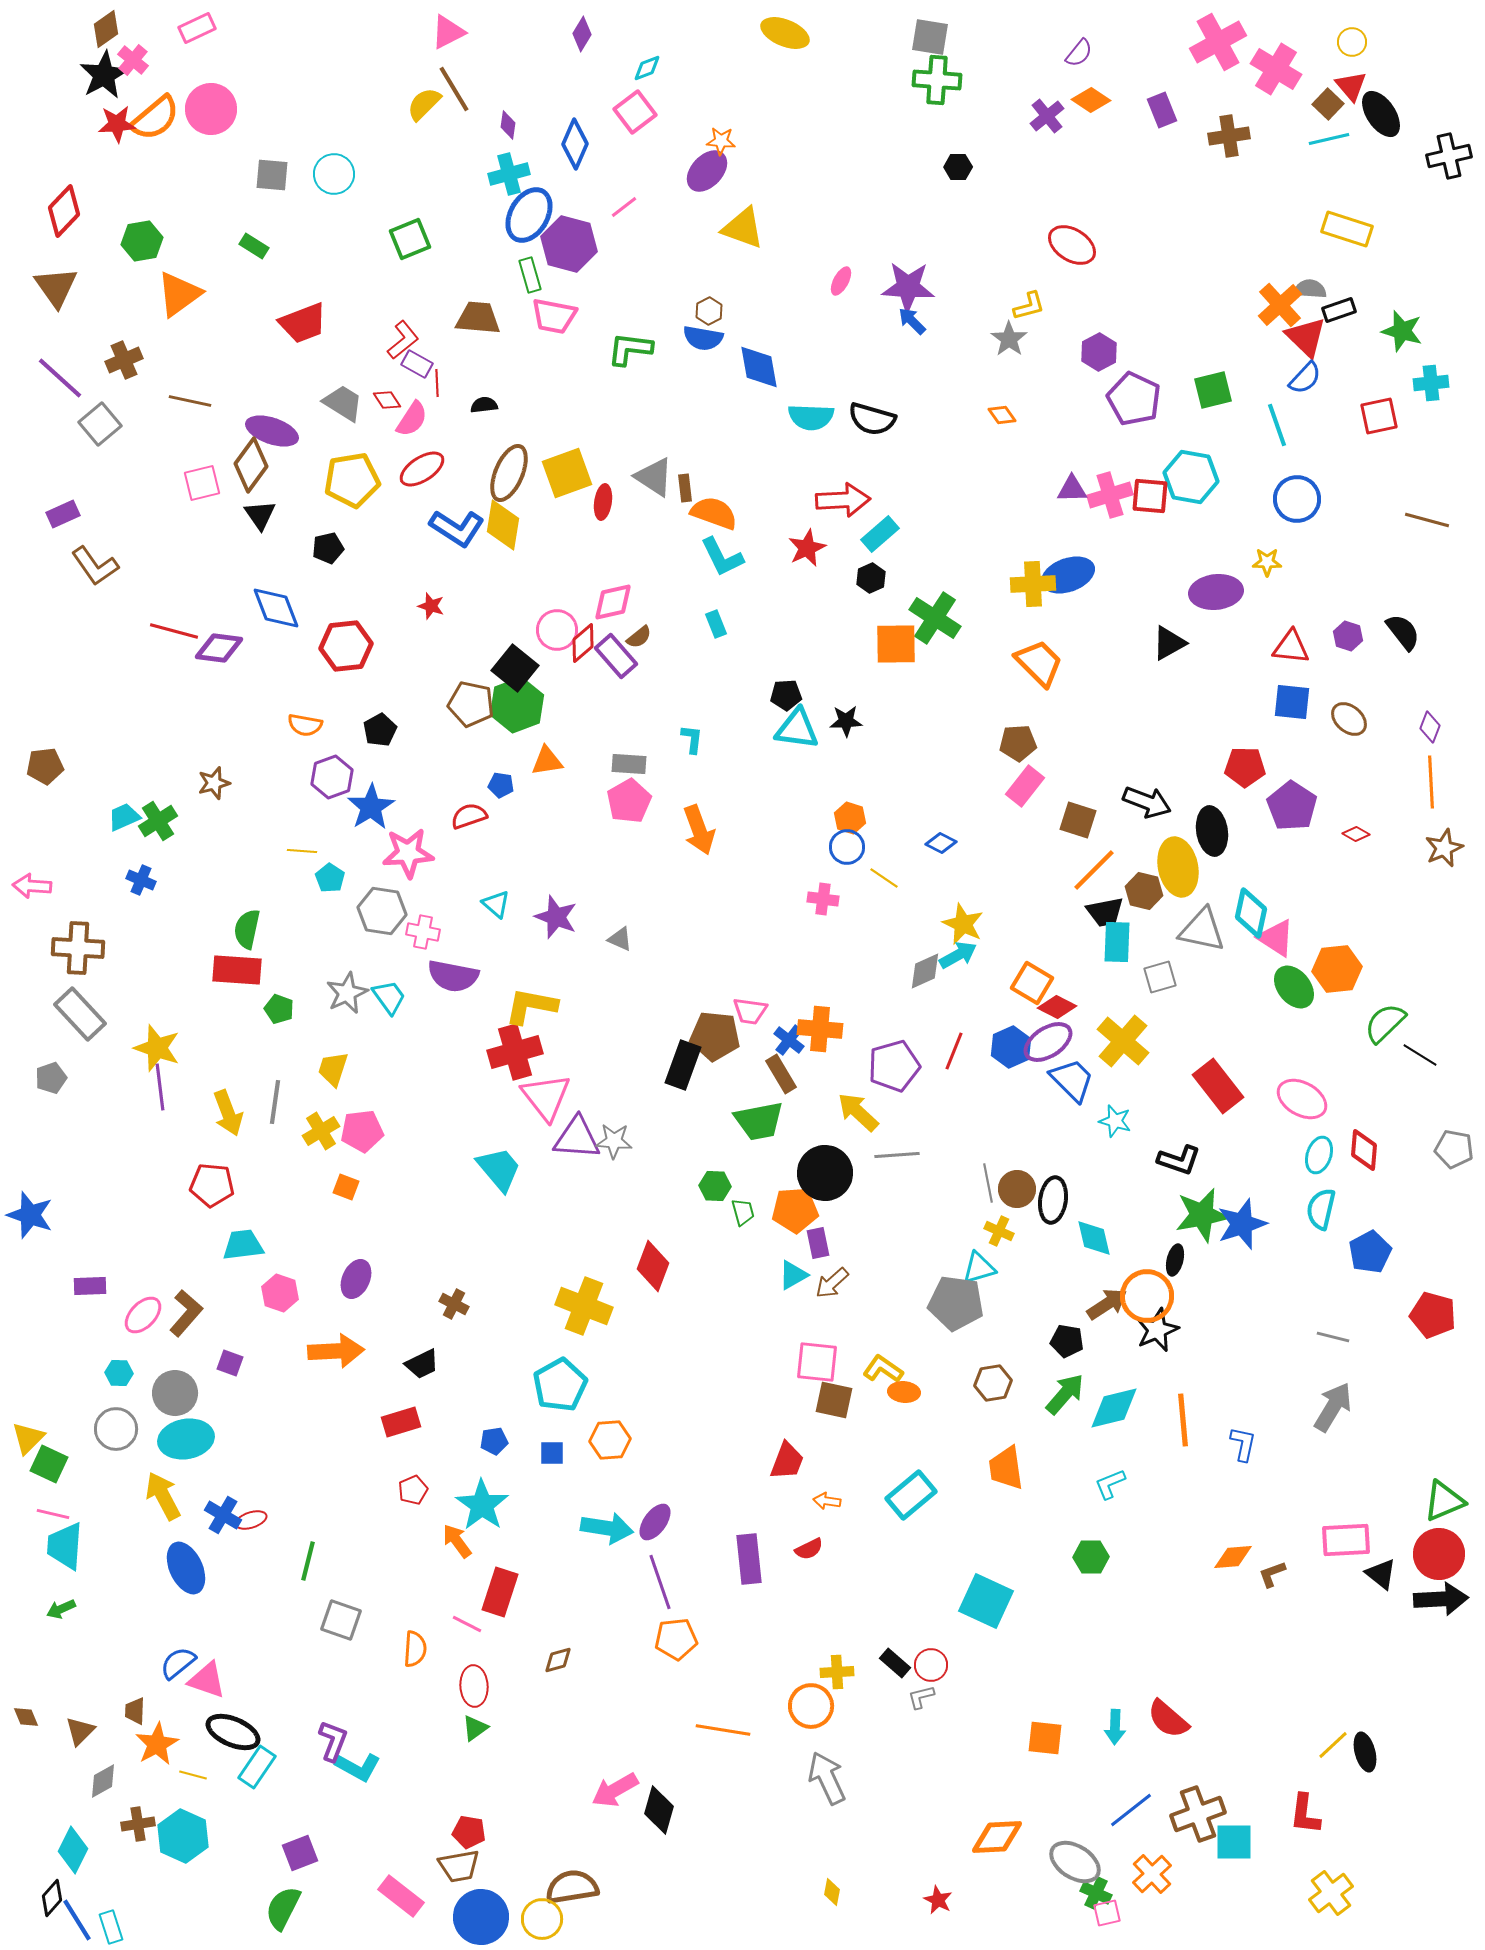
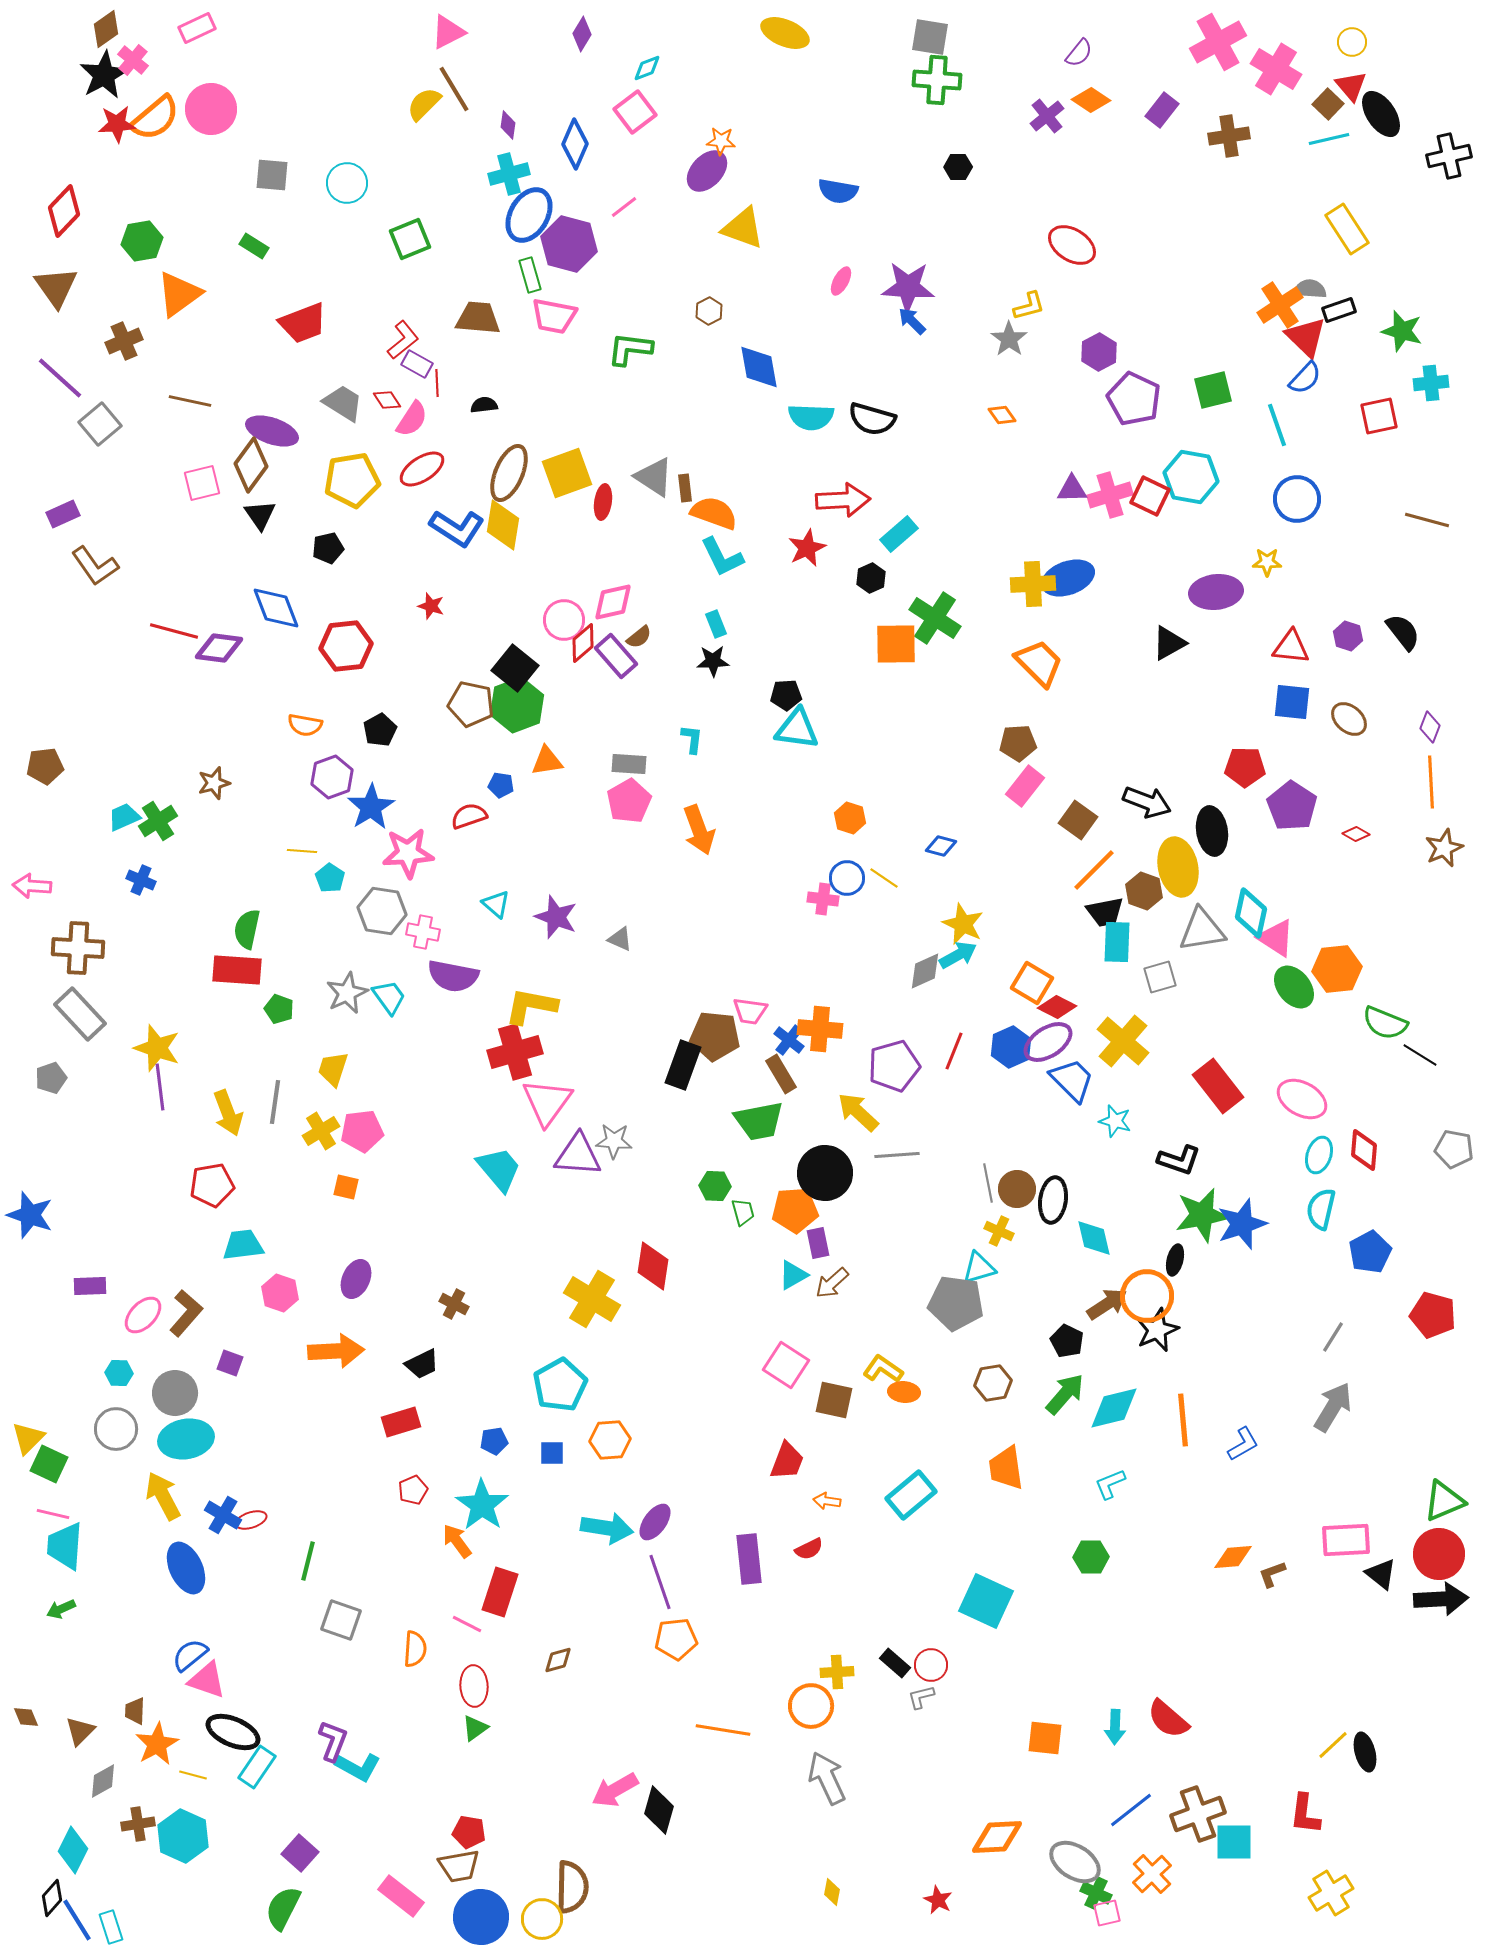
purple rectangle at (1162, 110): rotated 60 degrees clockwise
cyan circle at (334, 174): moved 13 px right, 9 px down
yellow rectangle at (1347, 229): rotated 39 degrees clockwise
orange cross at (1280, 305): rotated 9 degrees clockwise
blue semicircle at (703, 338): moved 135 px right, 147 px up
brown cross at (124, 360): moved 19 px up
red square at (1150, 496): rotated 21 degrees clockwise
cyan rectangle at (880, 534): moved 19 px right
blue ellipse at (1068, 575): moved 3 px down
pink circle at (557, 630): moved 7 px right, 10 px up
black star at (846, 721): moved 133 px left, 60 px up
brown square at (1078, 820): rotated 18 degrees clockwise
blue diamond at (941, 843): moved 3 px down; rotated 12 degrees counterclockwise
blue circle at (847, 847): moved 31 px down
brown hexagon at (1144, 891): rotated 6 degrees clockwise
gray triangle at (1202, 930): rotated 21 degrees counterclockwise
green semicircle at (1385, 1023): rotated 114 degrees counterclockwise
pink triangle at (546, 1097): moved 1 px right, 5 px down; rotated 14 degrees clockwise
purple triangle at (577, 1138): moved 1 px right, 17 px down
red pentagon at (212, 1185): rotated 15 degrees counterclockwise
orange square at (346, 1187): rotated 8 degrees counterclockwise
red diamond at (653, 1266): rotated 12 degrees counterclockwise
yellow cross at (584, 1306): moved 8 px right, 7 px up; rotated 10 degrees clockwise
gray line at (1333, 1337): rotated 72 degrees counterclockwise
black pentagon at (1067, 1341): rotated 16 degrees clockwise
pink square at (817, 1362): moved 31 px left, 3 px down; rotated 27 degrees clockwise
blue L-shape at (1243, 1444): rotated 48 degrees clockwise
blue semicircle at (178, 1663): moved 12 px right, 8 px up
purple square at (300, 1853): rotated 27 degrees counterclockwise
brown semicircle at (572, 1887): rotated 100 degrees clockwise
yellow cross at (1331, 1893): rotated 6 degrees clockwise
